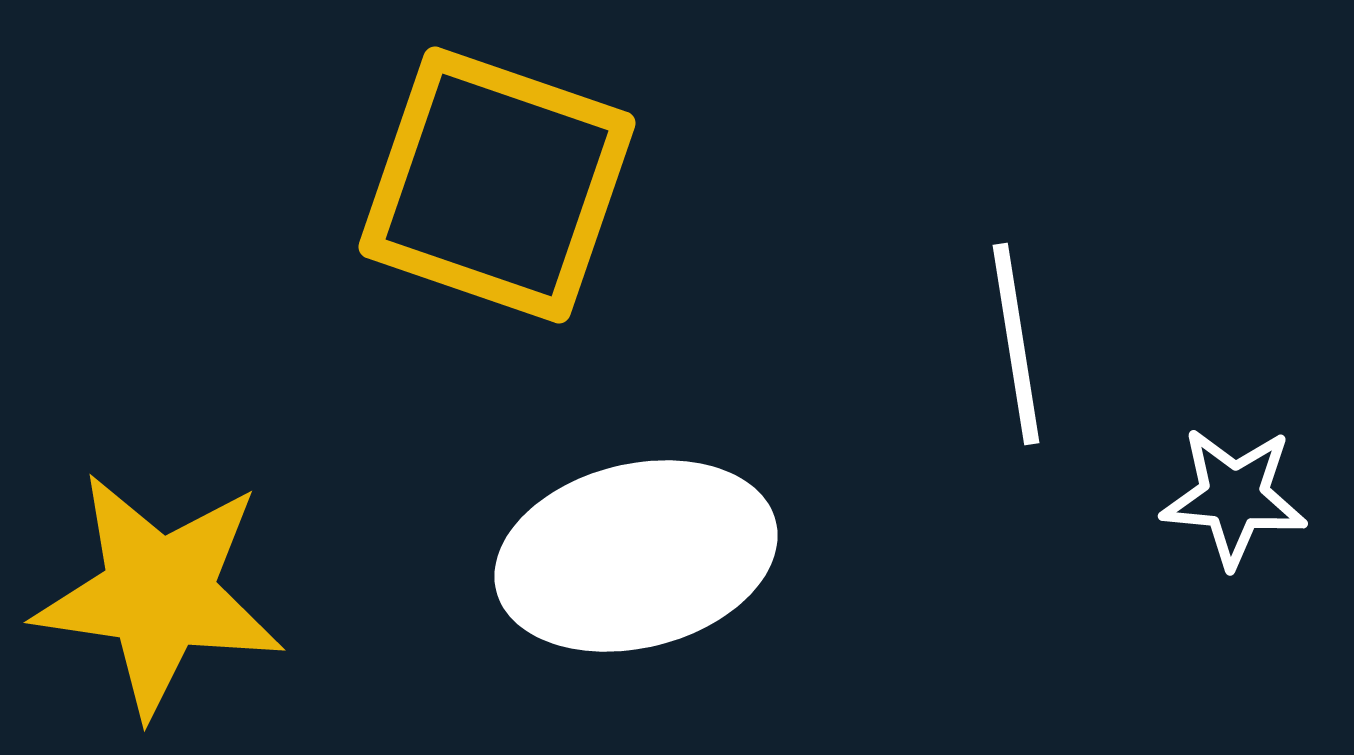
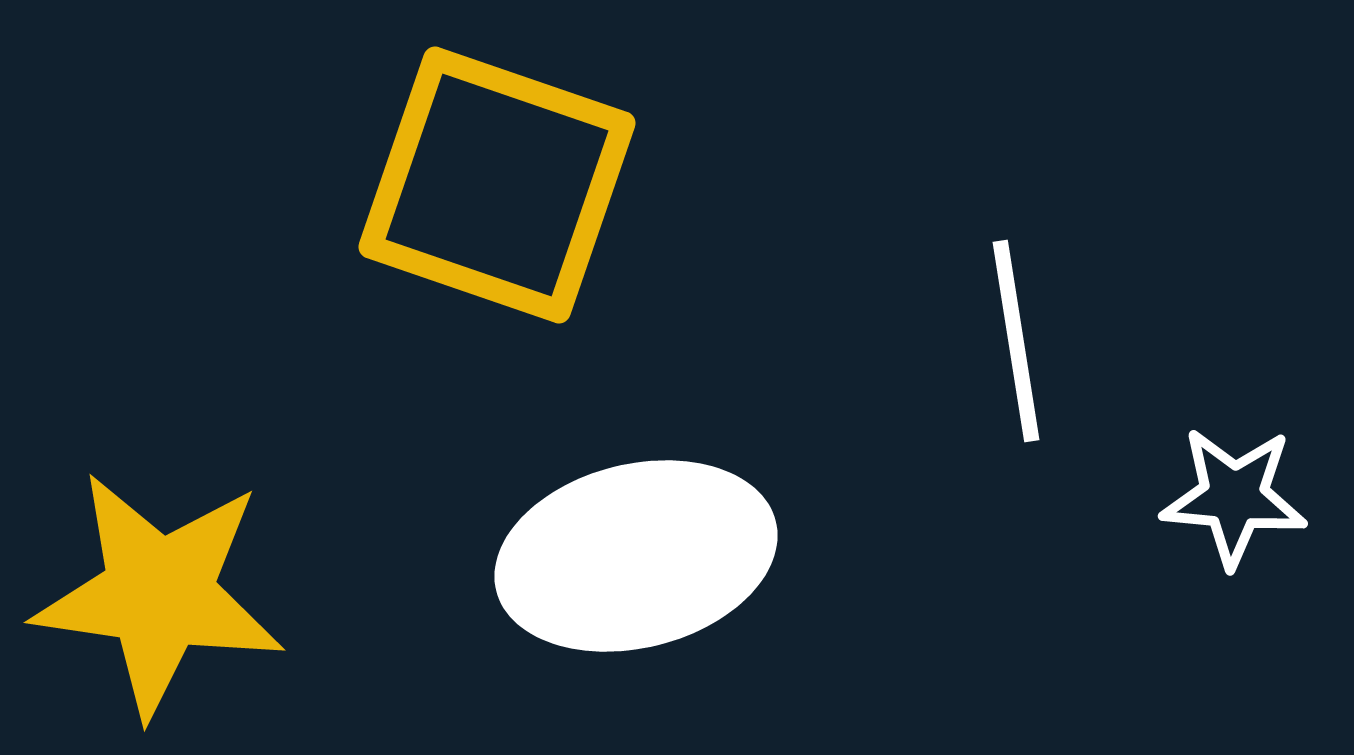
white line: moved 3 px up
